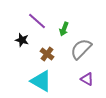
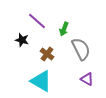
gray semicircle: rotated 110 degrees clockwise
